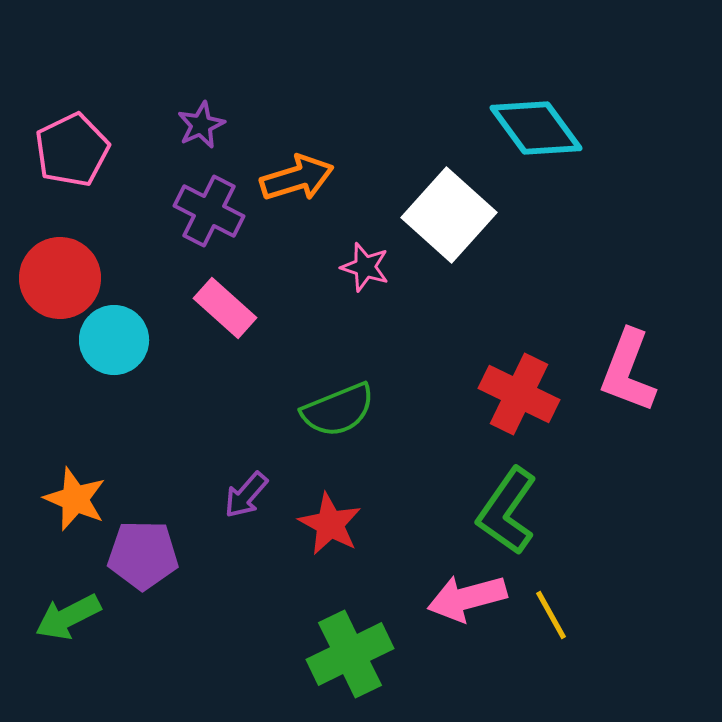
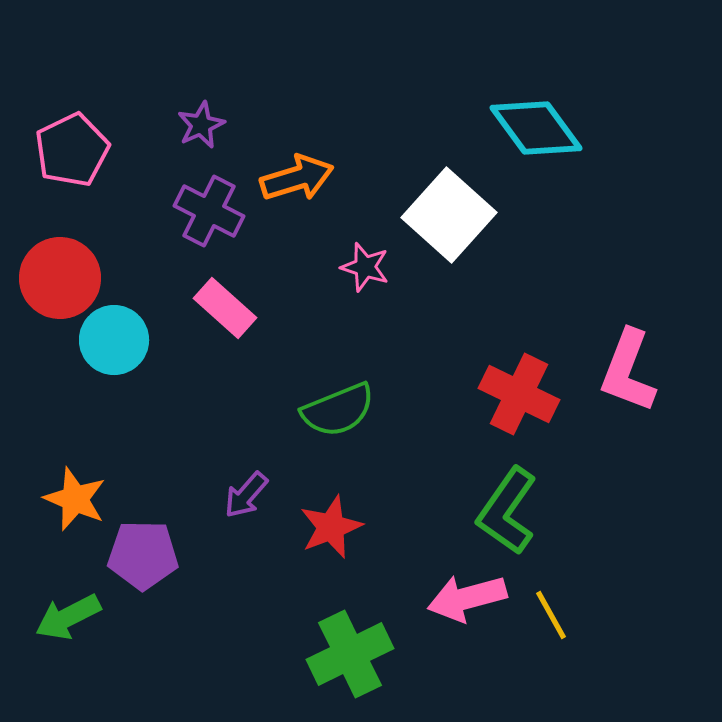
red star: moved 1 px right, 3 px down; rotated 22 degrees clockwise
